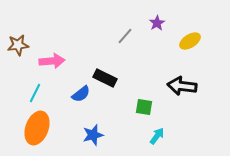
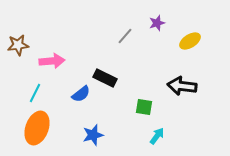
purple star: rotated 14 degrees clockwise
